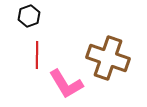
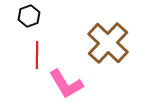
brown cross: moved 15 px up; rotated 24 degrees clockwise
